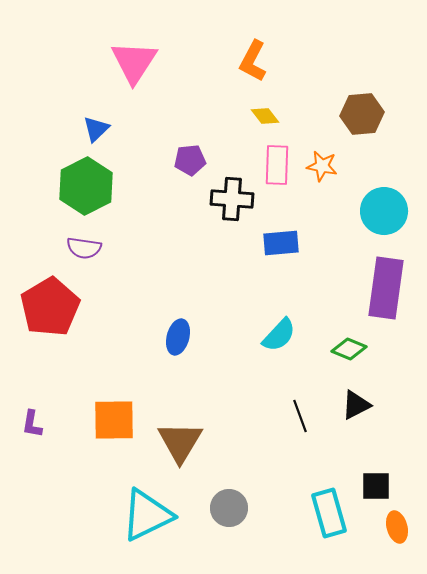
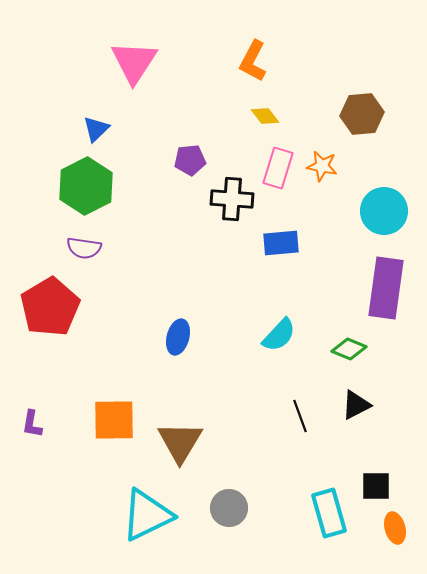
pink rectangle: moved 1 px right, 3 px down; rotated 15 degrees clockwise
orange ellipse: moved 2 px left, 1 px down
